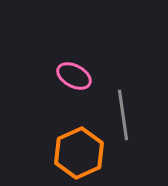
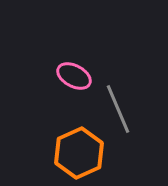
gray line: moved 5 px left, 6 px up; rotated 15 degrees counterclockwise
